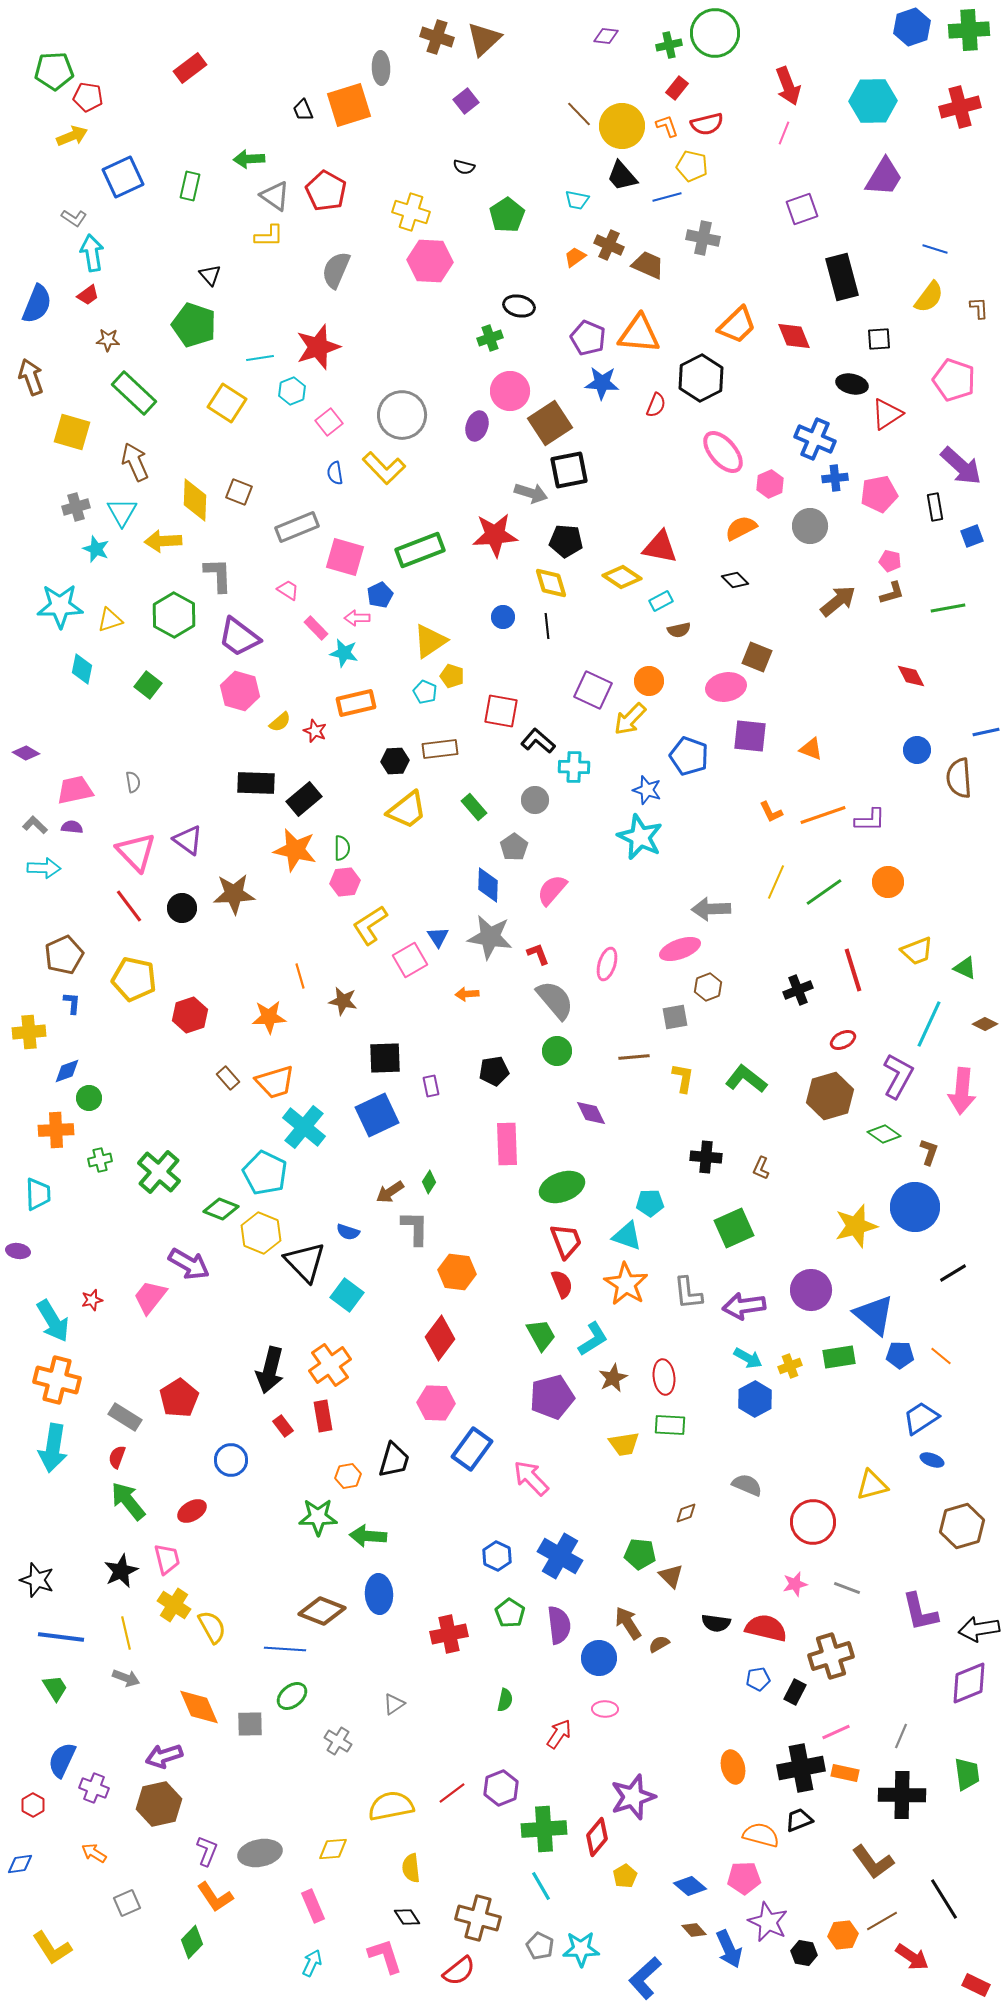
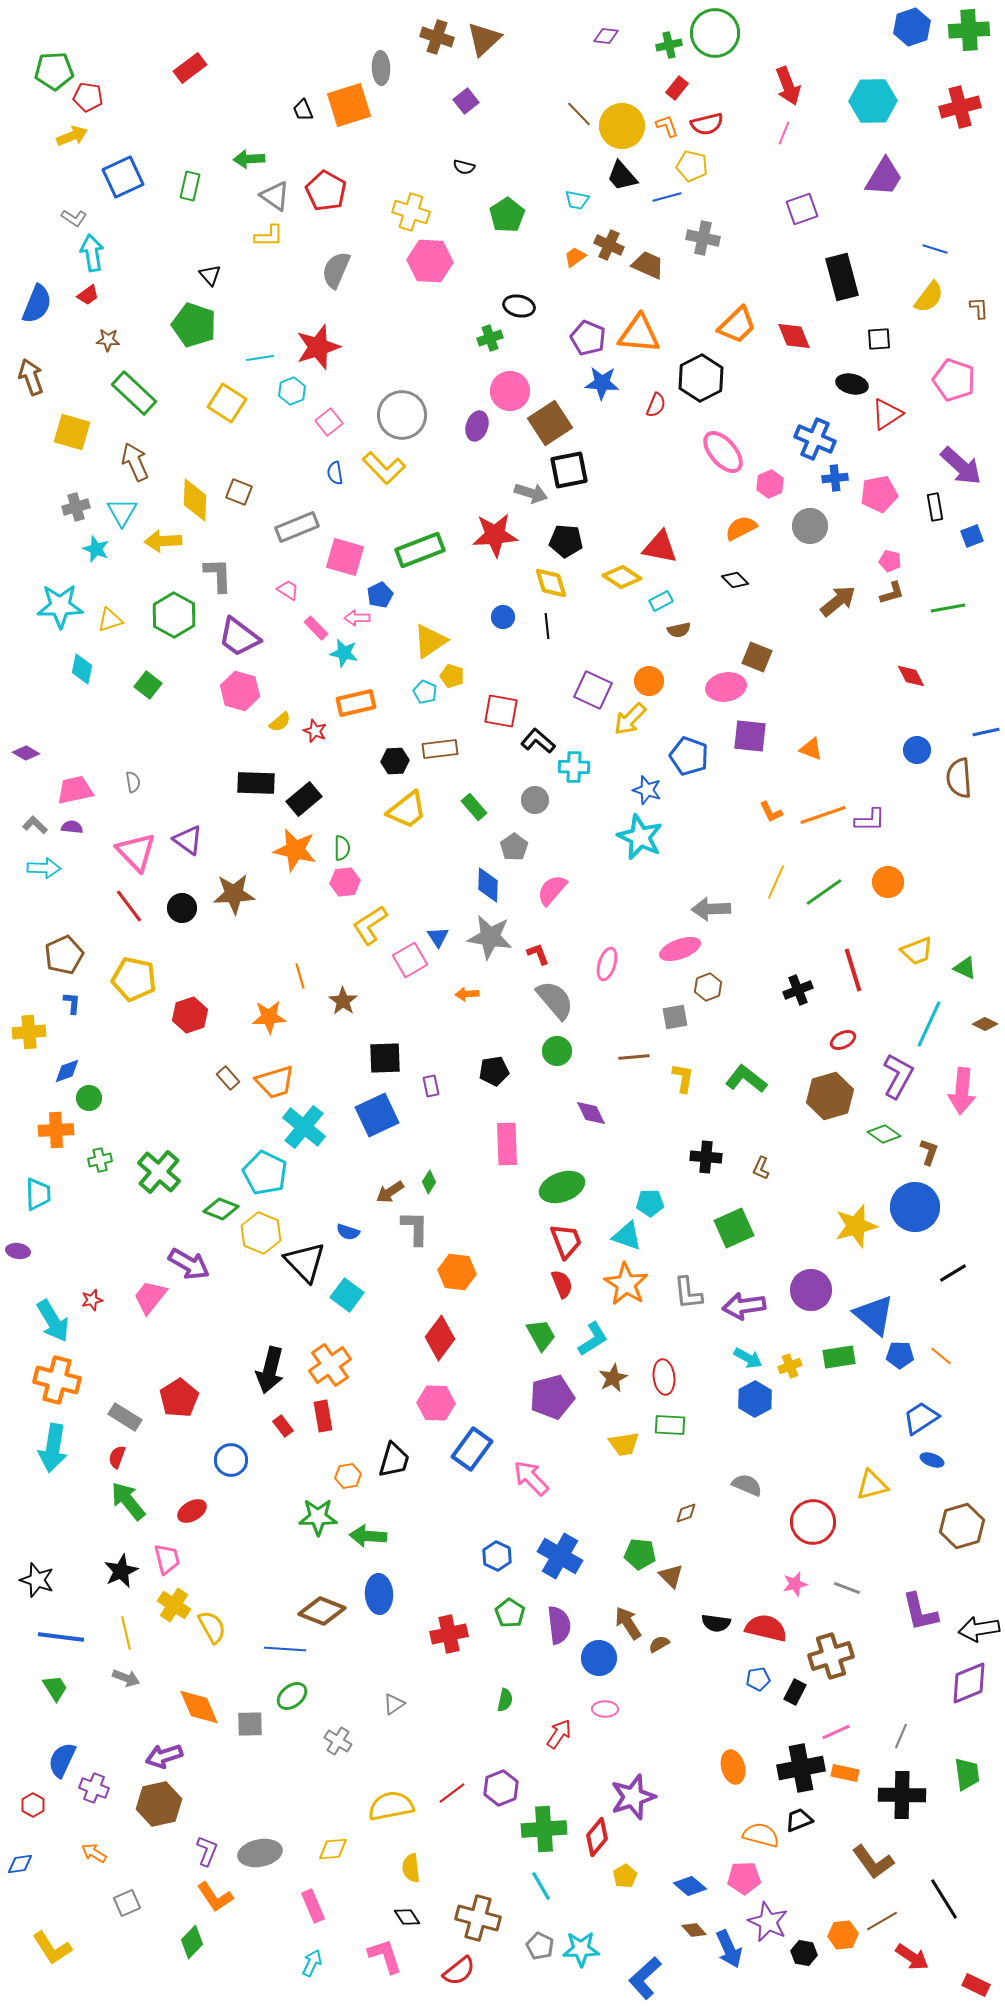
brown star at (343, 1001): rotated 24 degrees clockwise
